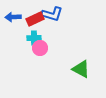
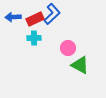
blue L-shape: rotated 60 degrees counterclockwise
pink circle: moved 28 px right
green triangle: moved 1 px left, 4 px up
